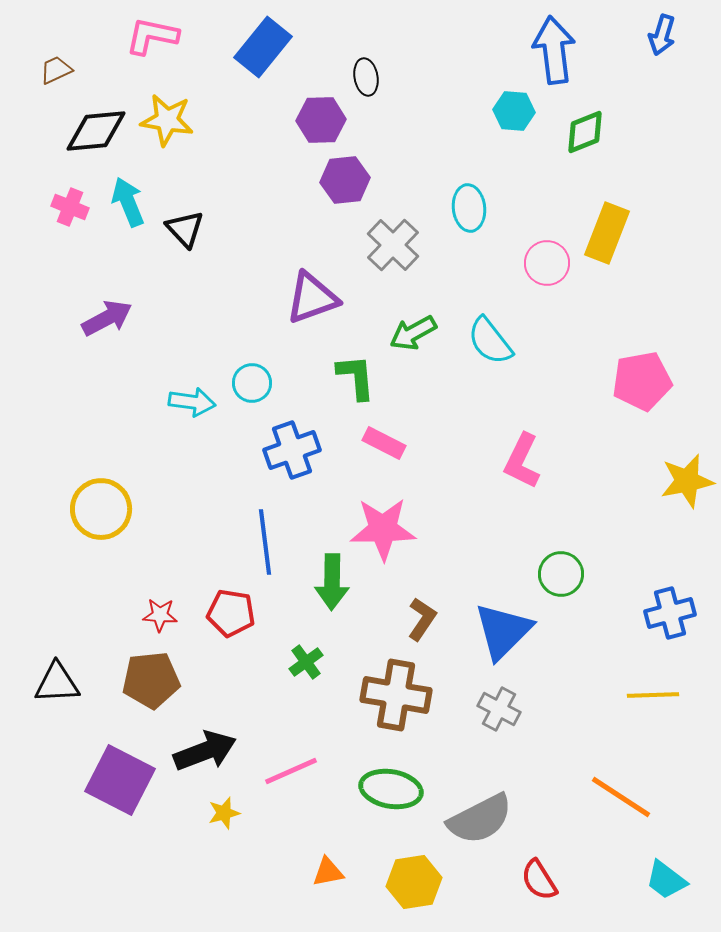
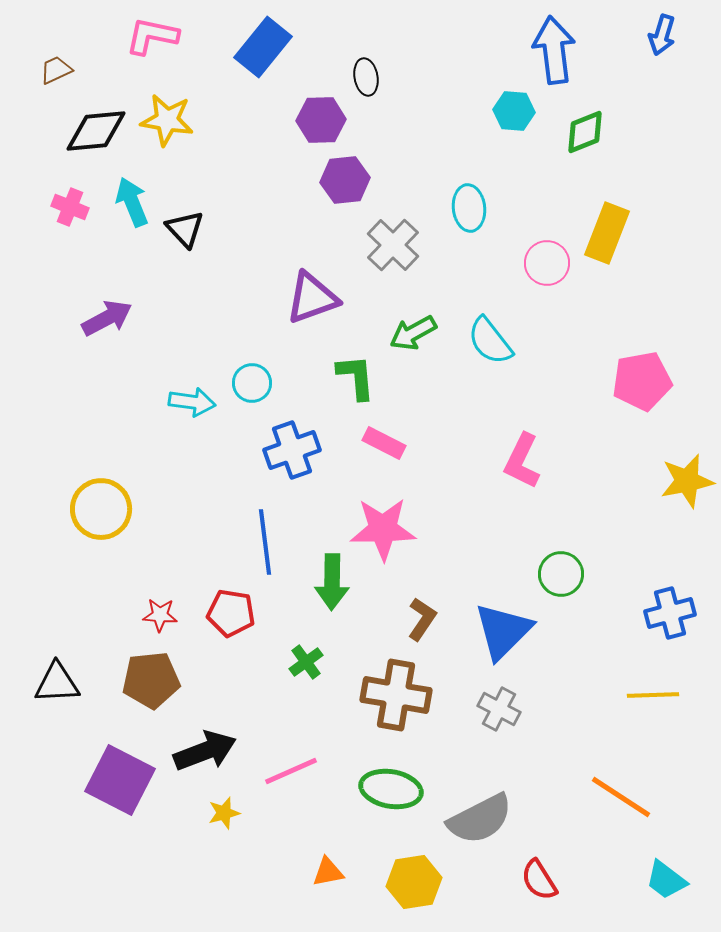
cyan arrow at (128, 202): moved 4 px right
